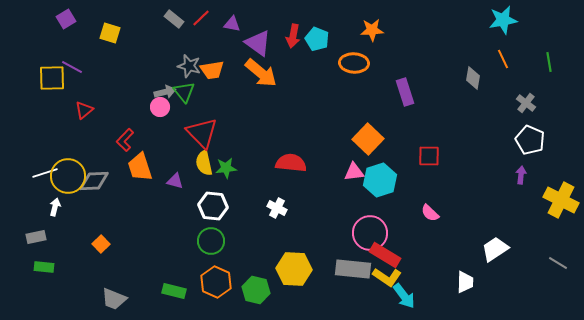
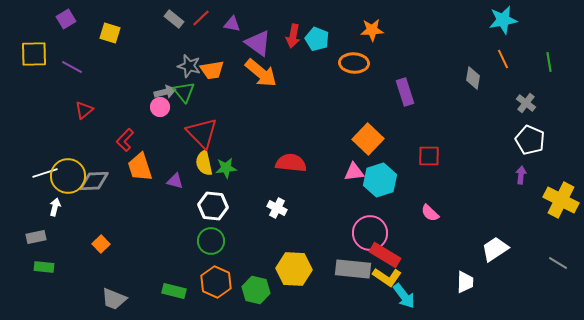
yellow square at (52, 78): moved 18 px left, 24 px up
